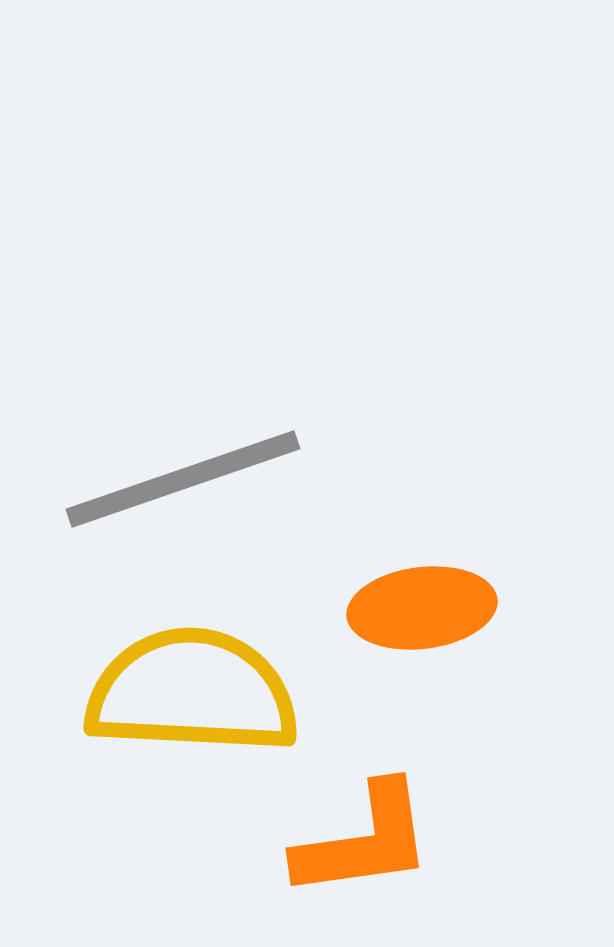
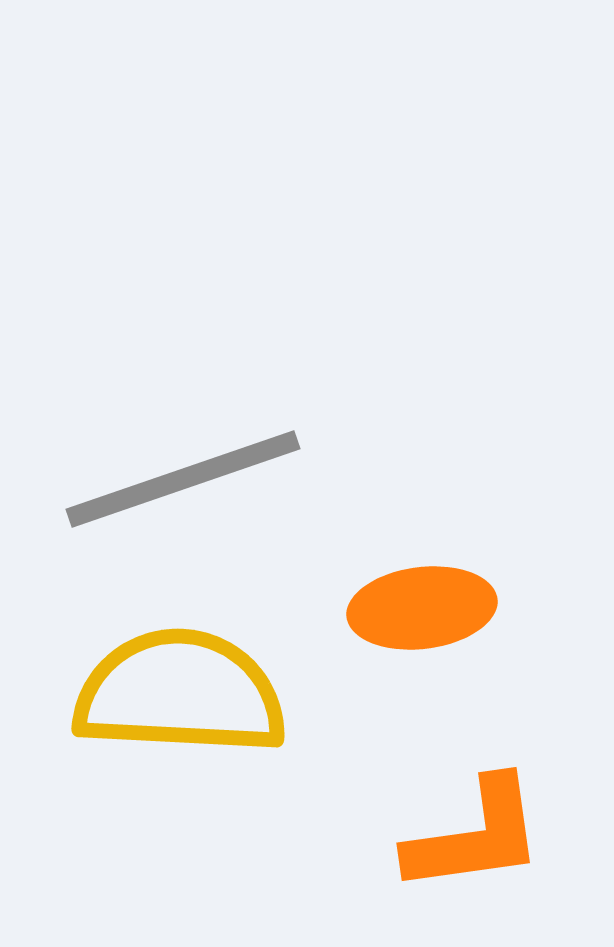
yellow semicircle: moved 12 px left, 1 px down
orange L-shape: moved 111 px right, 5 px up
